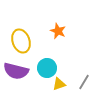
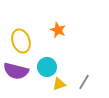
orange star: moved 1 px up
cyan circle: moved 1 px up
